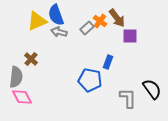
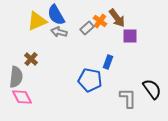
blue semicircle: rotated 10 degrees counterclockwise
